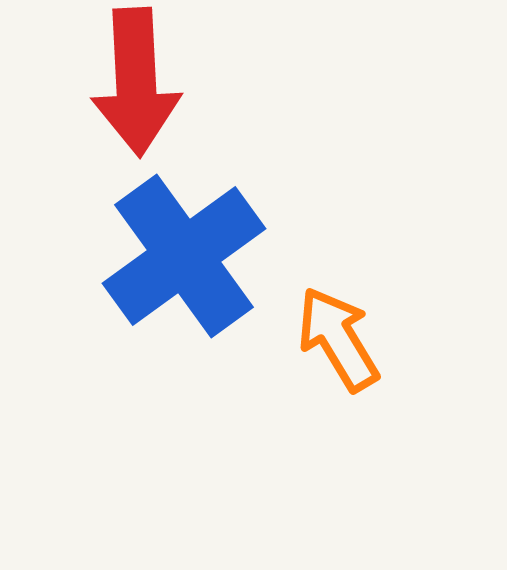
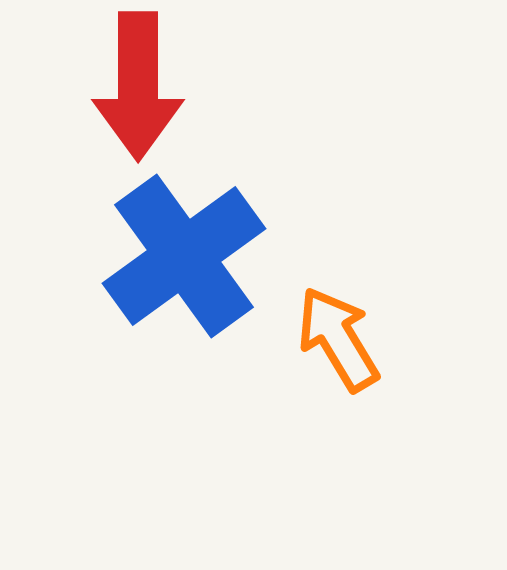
red arrow: moved 2 px right, 4 px down; rotated 3 degrees clockwise
